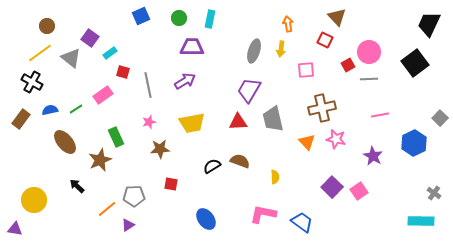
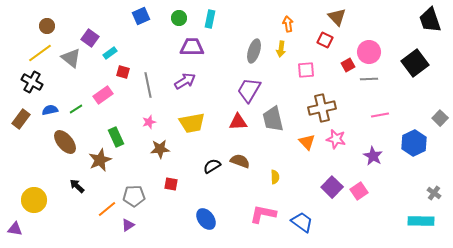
black trapezoid at (429, 24): moved 1 px right, 4 px up; rotated 44 degrees counterclockwise
